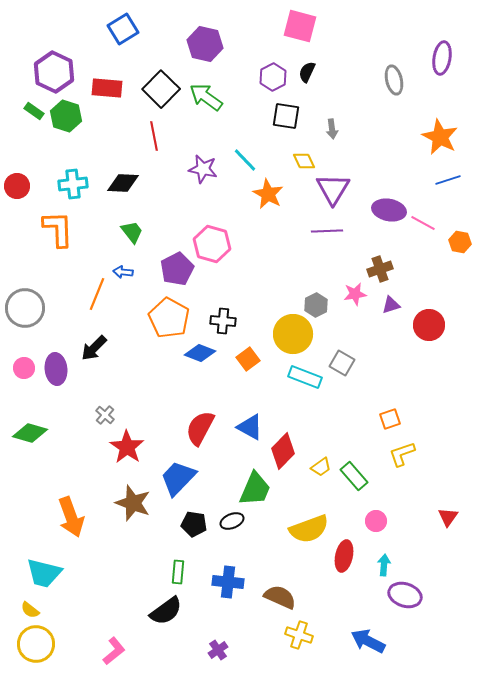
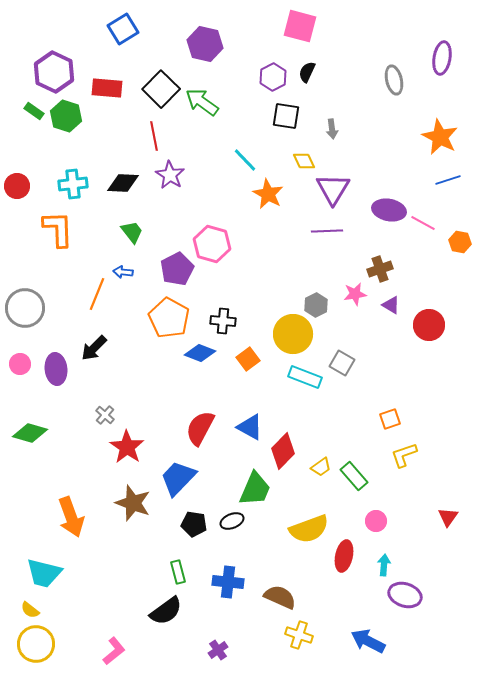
green arrow at (206, 97): moved 4 px left, 5 px down
purple star at (203, 169): moved 33 px left, 6 px down; rotated 20 degrees clockwise
purple triangle at (391, 305): rotated 48 degrees clockwise
pink circle at (24, 368): moved 4 px left, 4 px up
yellow L-shape at (402, 454): moved 2 px right, 1 px down
green rectangle at (178, 572): rotated 20 degrees counterclockwise
